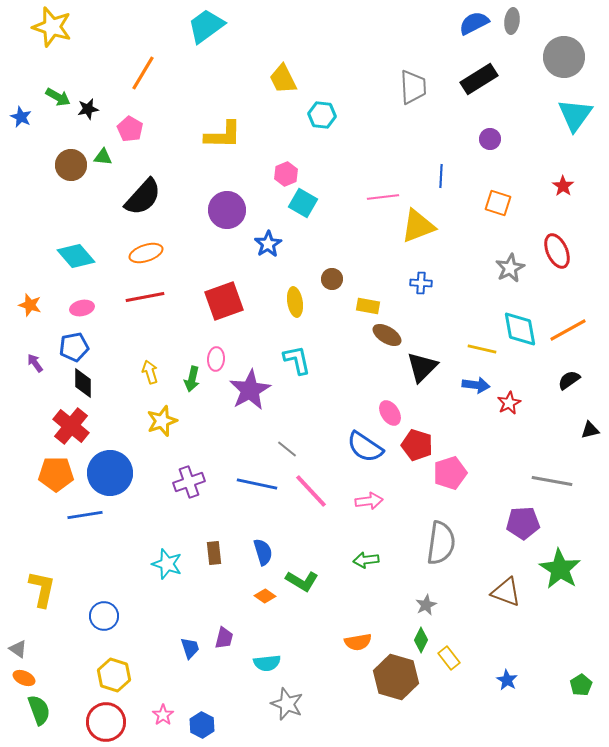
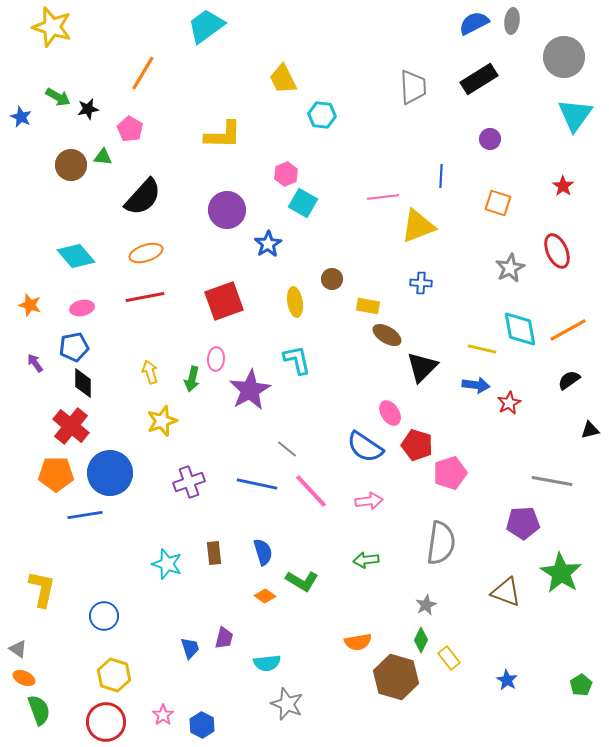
green star at (560, 569): moved 1 px right, 4 px down
